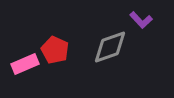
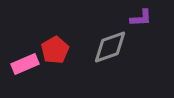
purple L-shape: moved 2 px up; rotated 50 degrees counterclockwise
red pentagon: rotated 16 degrees clockwise
